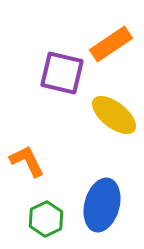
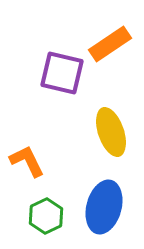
orange rectangle: moved 1 px left
yellow ellipse: moved 3 px left, 17 px down; rotated 33 degrees clockwise
blue ellipse: moved 2 px right, 2 px down
green hexagon: moved 3 px up
